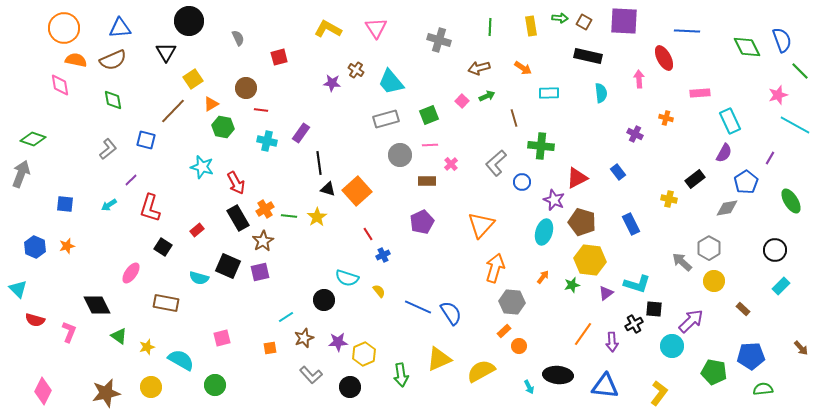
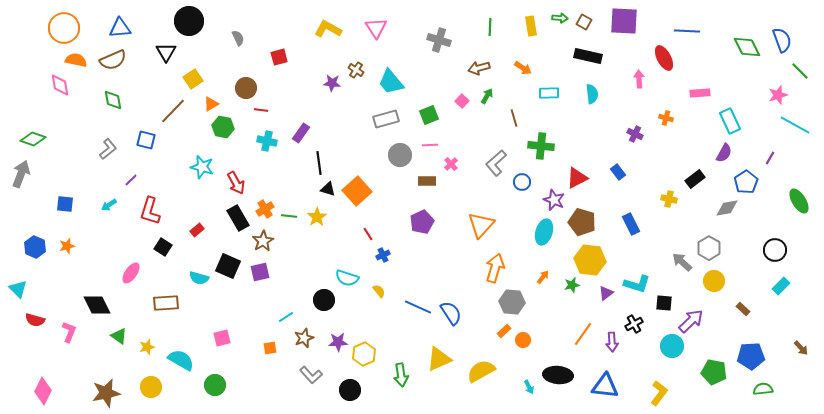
cyan semicircle at (601, 93): moved 9 px left, 1 px down
green arrow at (487, 96): rotated 35 degrees counterclockwise
green ellipse at (791, 201): moved 8 px right
red L-shape at (150, 208): moved 3 px down
brown rectangle at (166, 303): rotated 15 degrees counterclockwise
black square at (654, 309): moved 10 px right, 6 px up
orange circle at (519, 346): moved 4 px right, 6 px up
black circle at (350, 387): moved 3 px down
